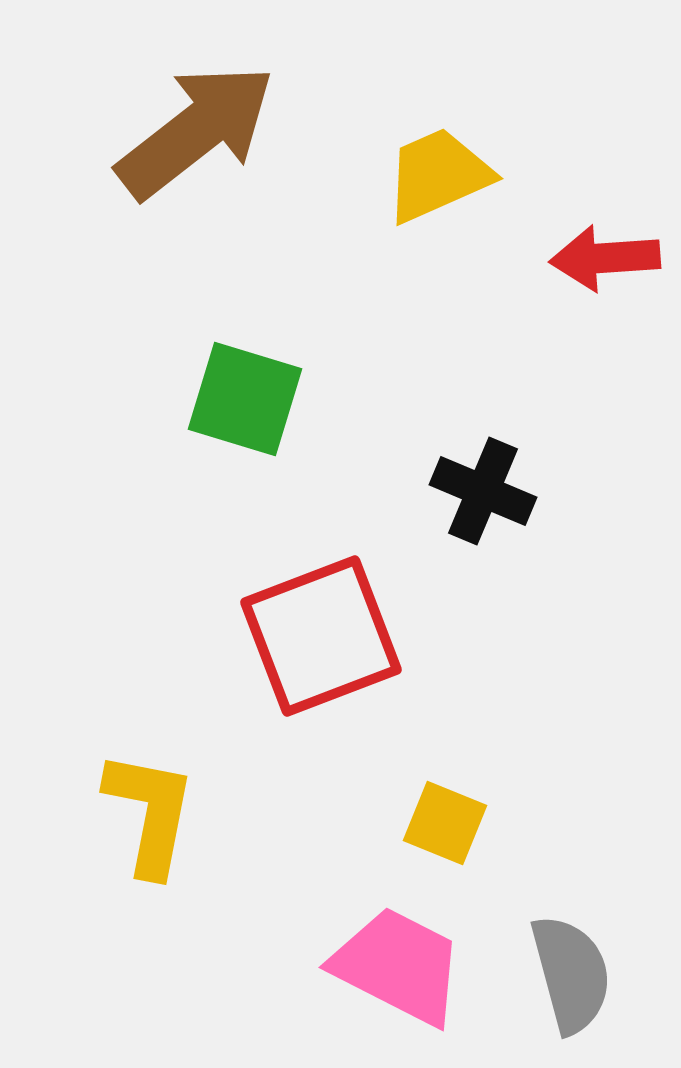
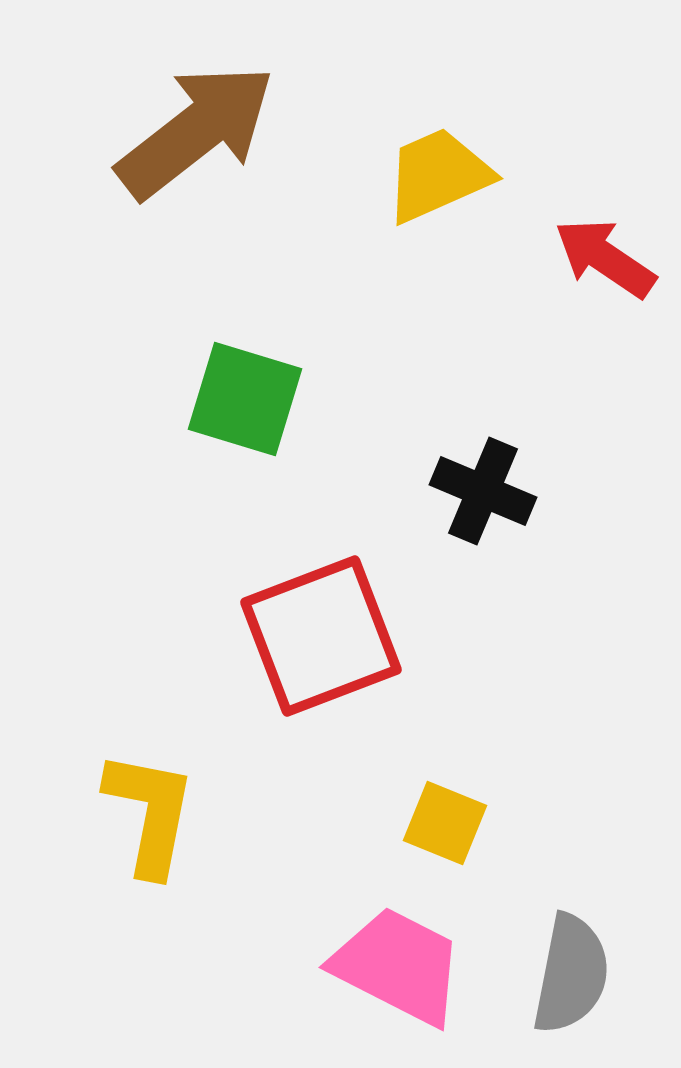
red arrow: rotated 38 degrees clockwise
gray semicircle: rotated 26 degrees clockwise
